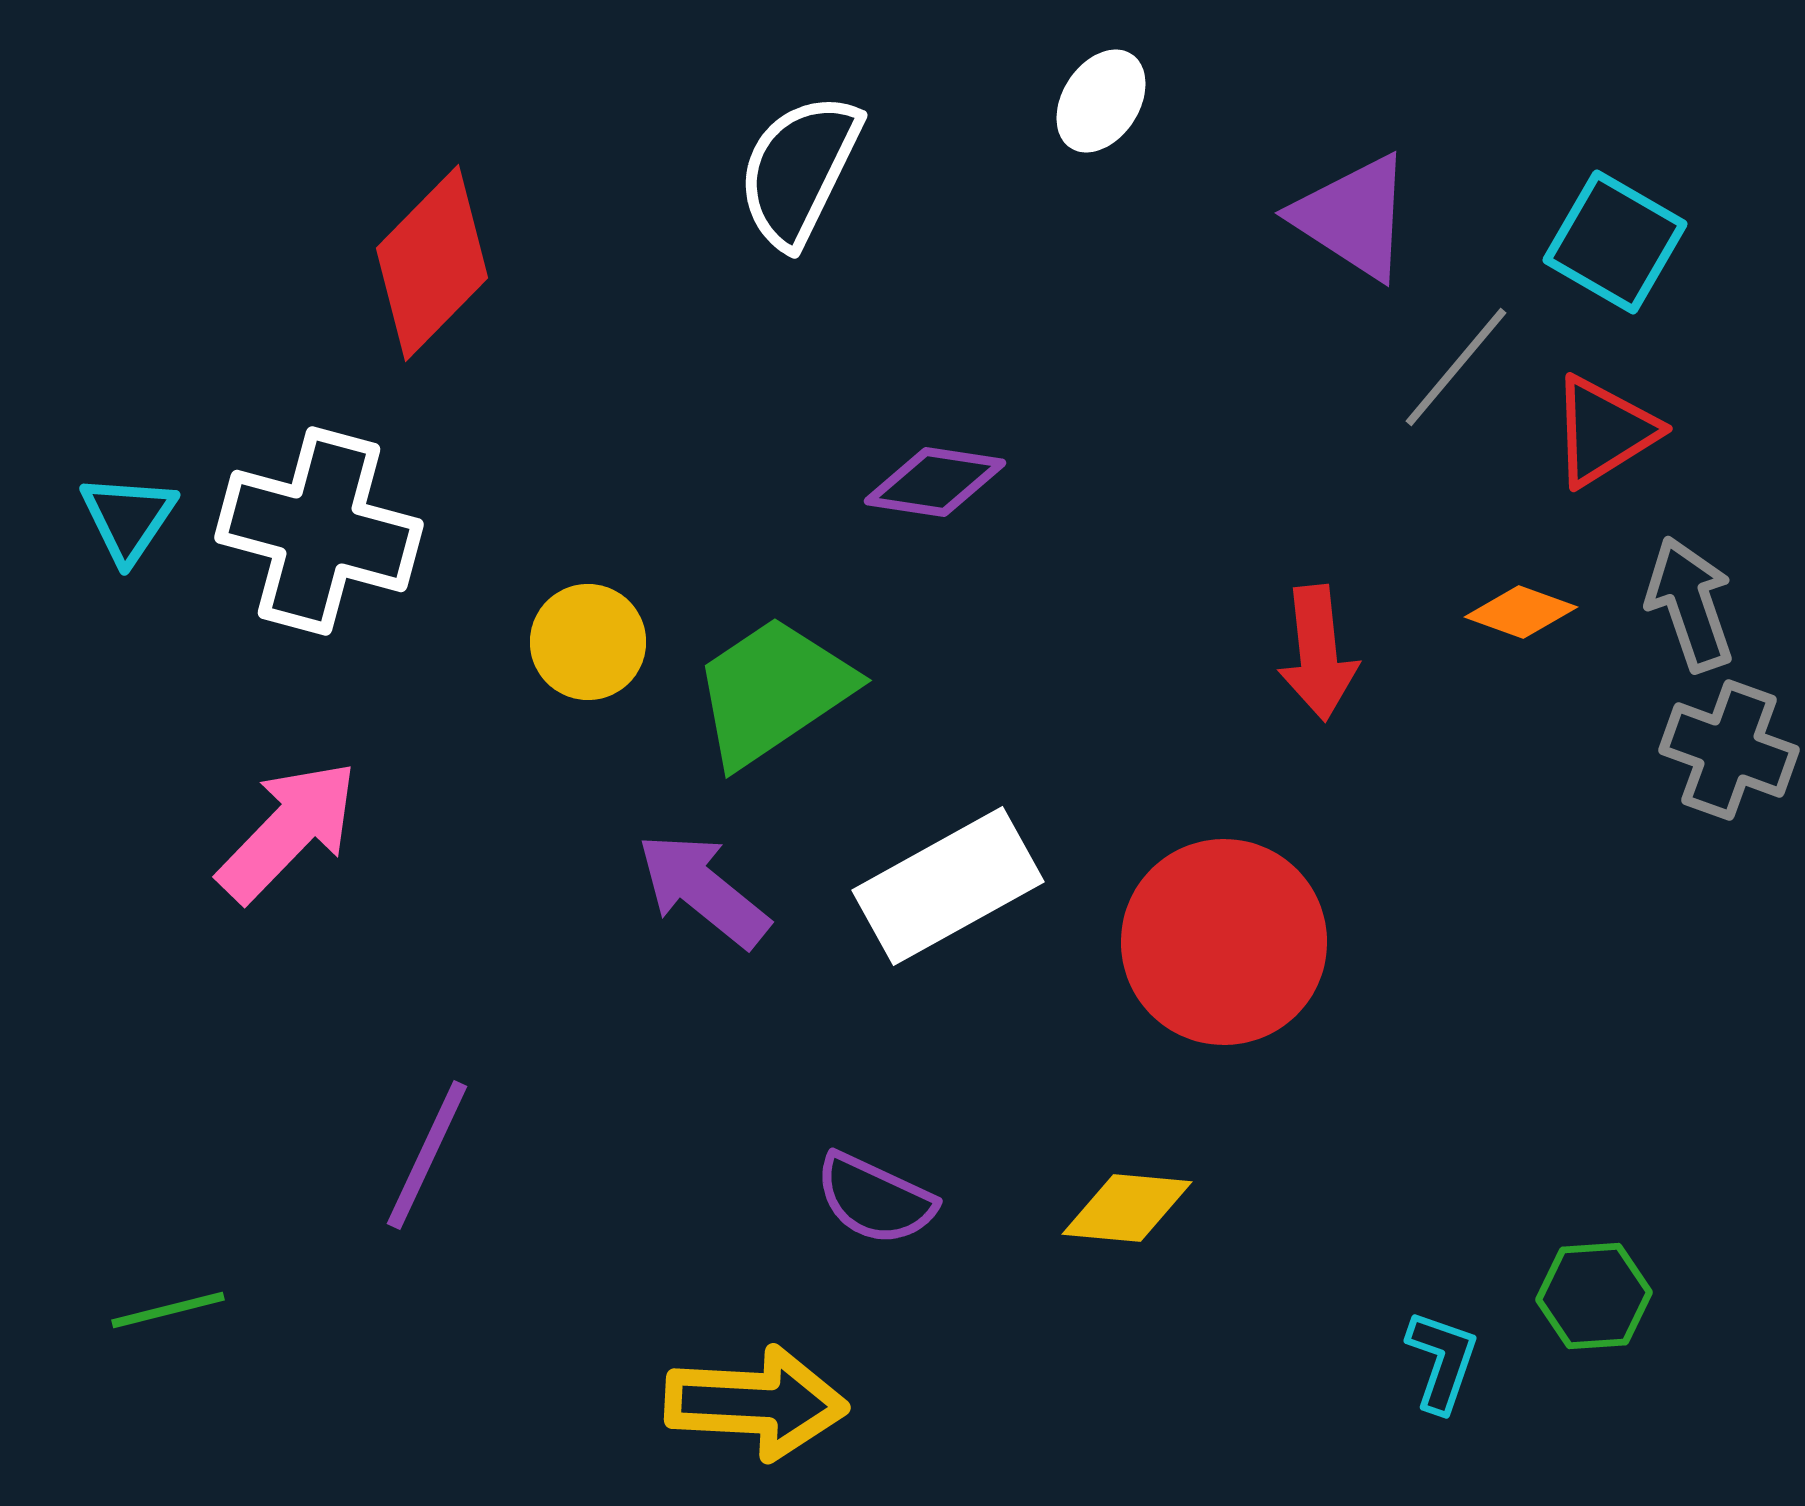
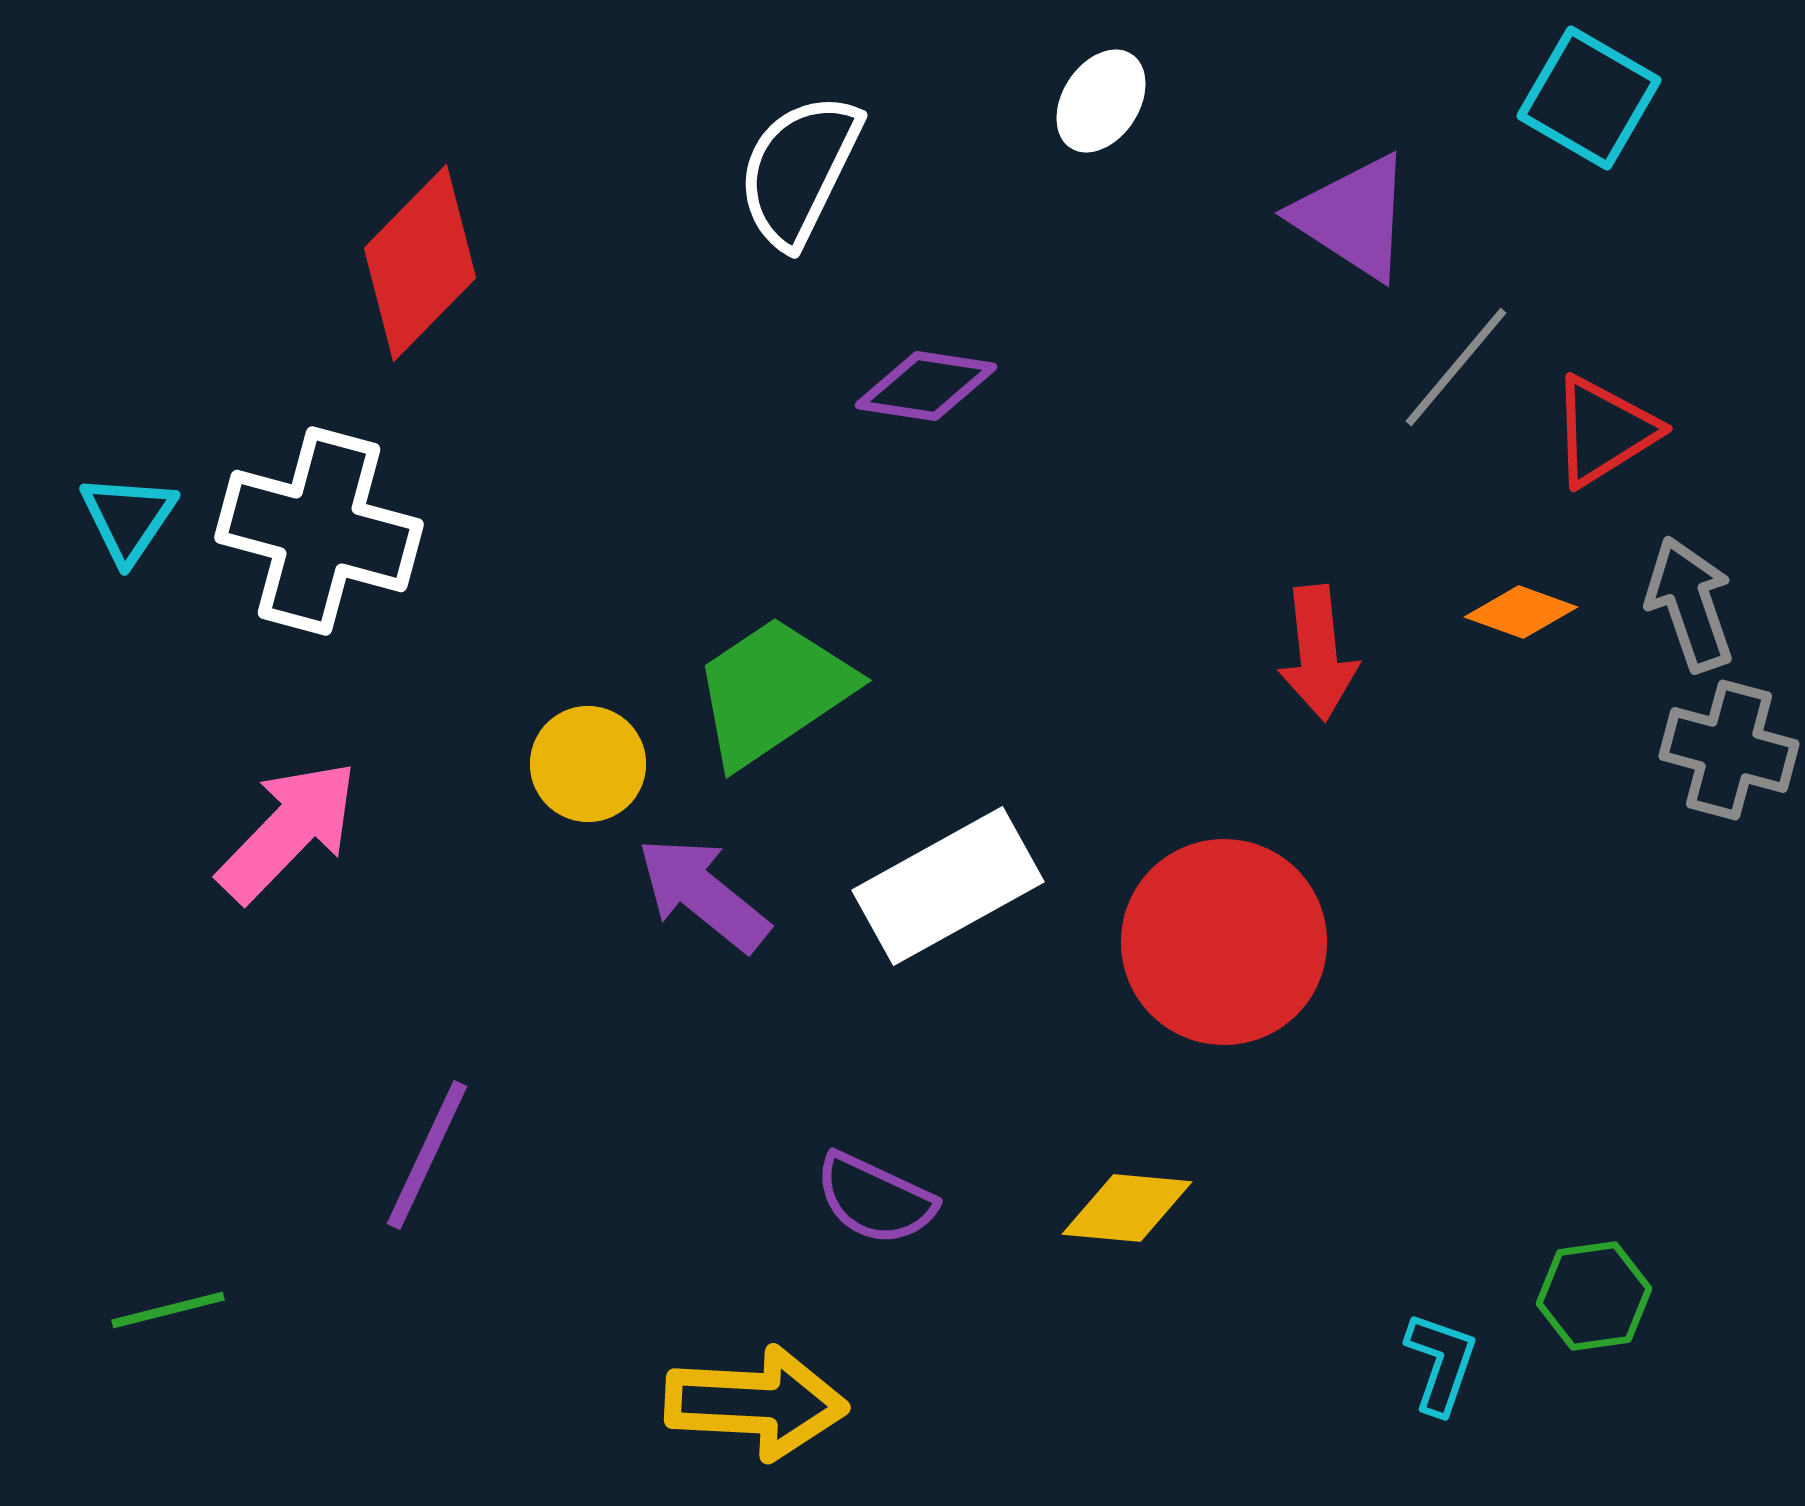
cyan square: moved 26 px left, 144 px up
red diamond: moved 12 px left
purple diamond: moved 9 px left, 96 px up
yellow circle: moved 122 px down
gray cross: rotated 5 degrees counterclockwise
purple arrow: moved 4 px down
green hexagon: rotated 4 degrees counterclockwise
cyan L-shape: moved 1 px left, 2 px down
